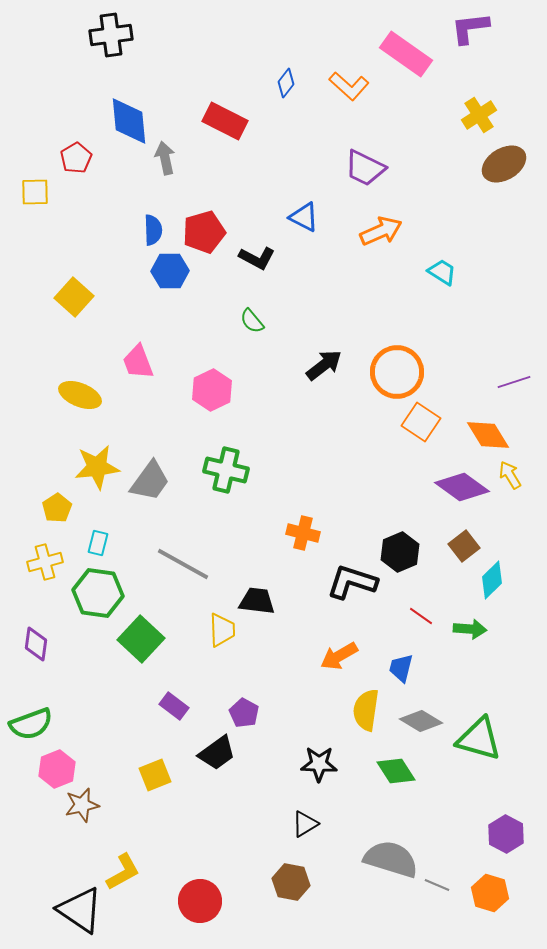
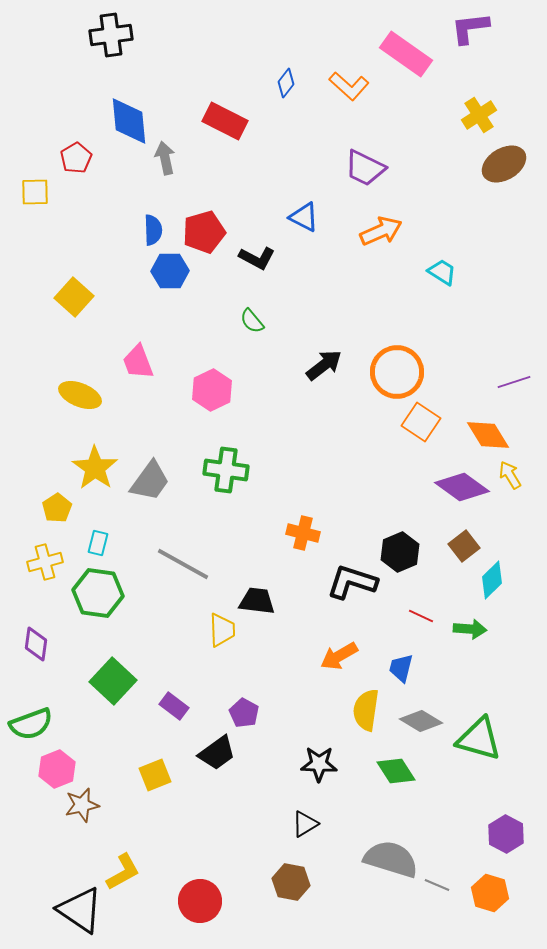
yellow star at (97, 467): moved 2 px left, 1 px down; rotated 30 degrees counterclockwise
green cross at (226, 470): rotated 6 degrees counterclockwise
red line at (421, 616): rotated 10 degrees counterclockwise
green square at (141, 639): moved 28 px left, 42 px down
